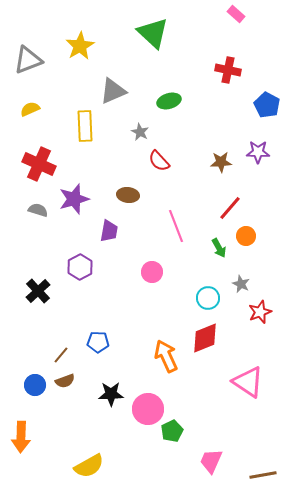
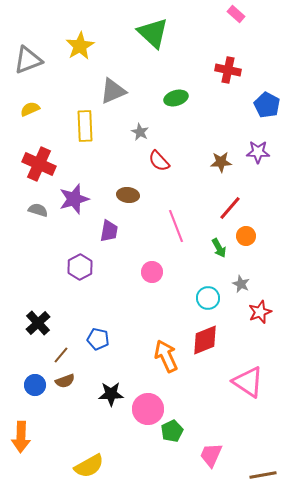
green ellipse at (169, 101): moved 7 px right, 3 px up
black cross at (38, 291): moved 32 px down
red diamond at (205, 338): moved 2 px down
blue pentagon at (98, 342): moved 3 px up; rotated 10 degrees clockwise
pink trapezoid at (211, 461): moved 6 px up
